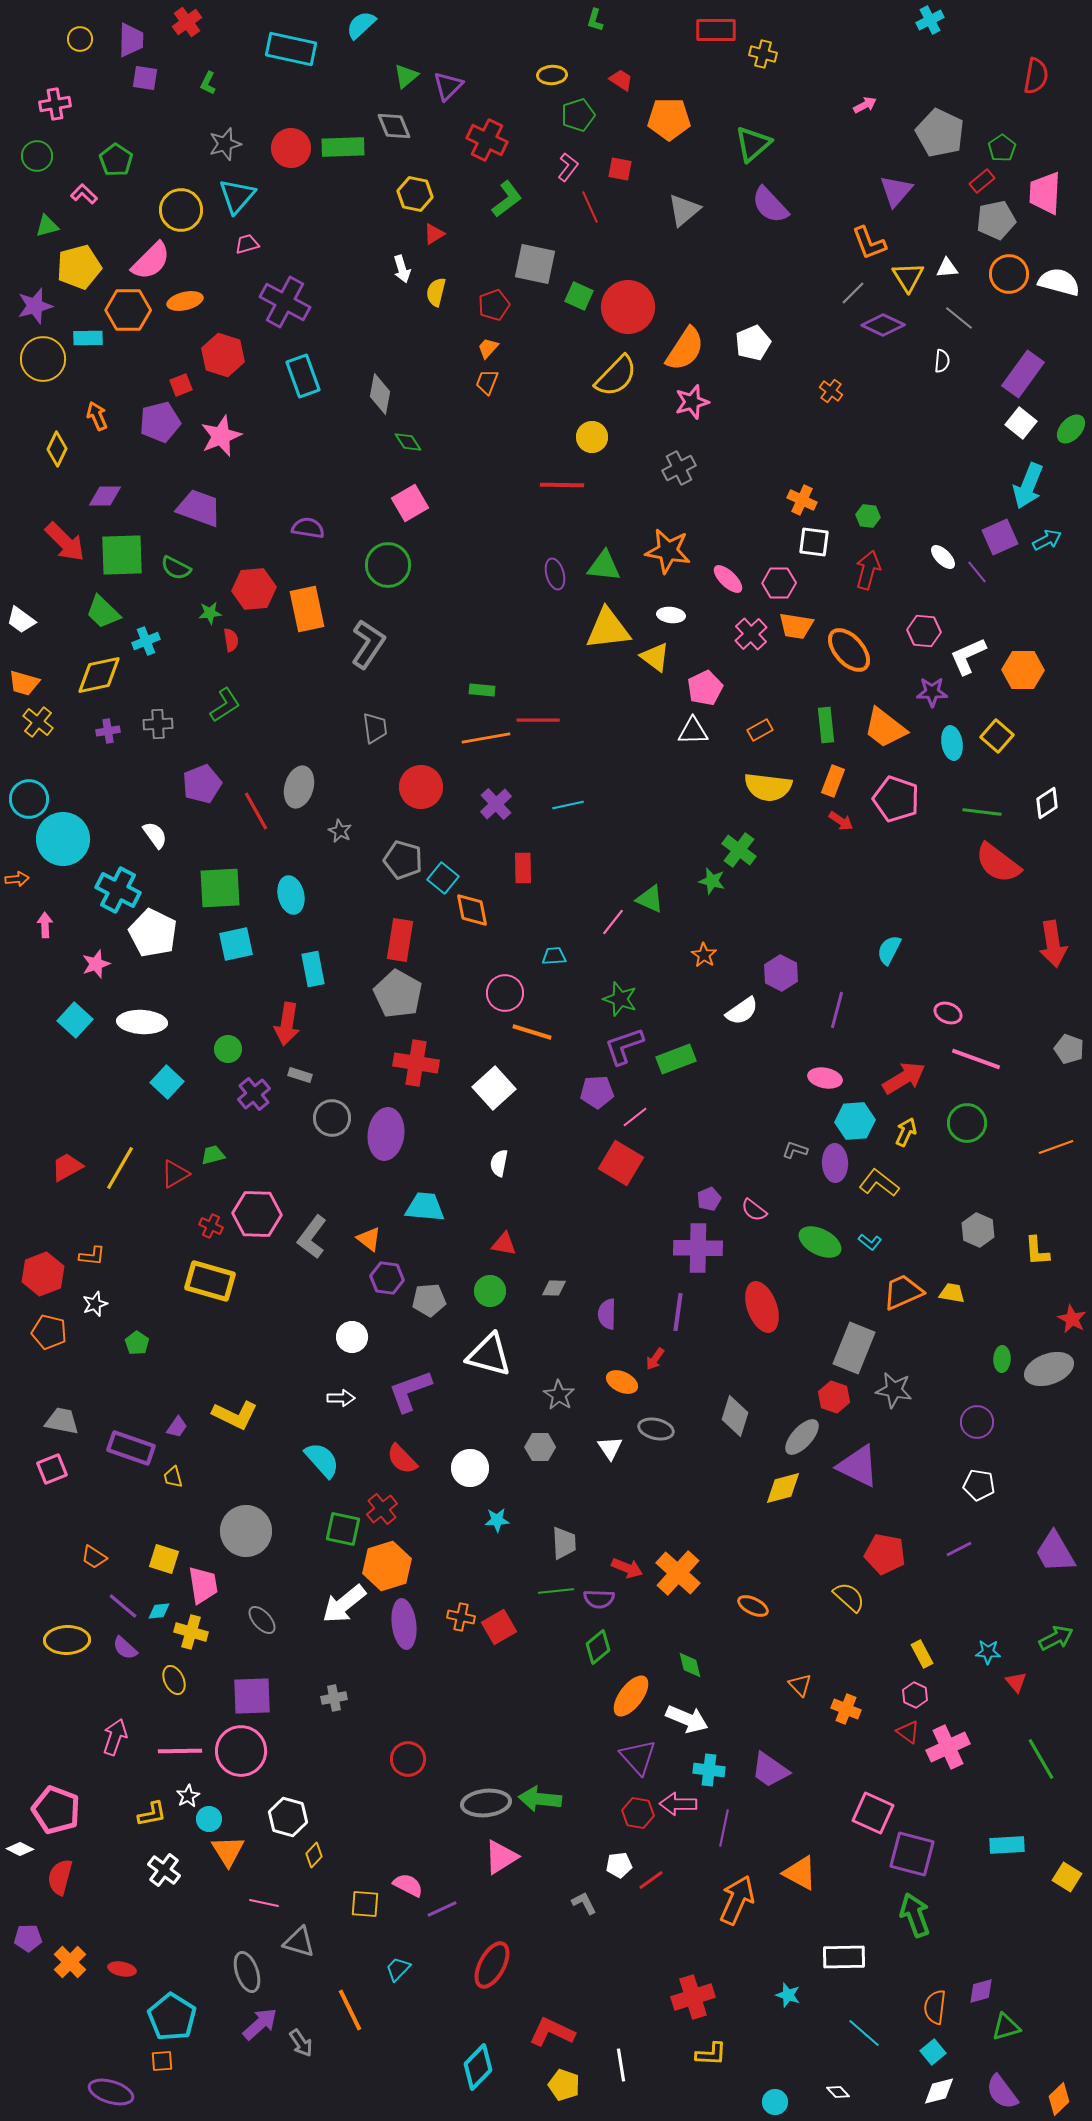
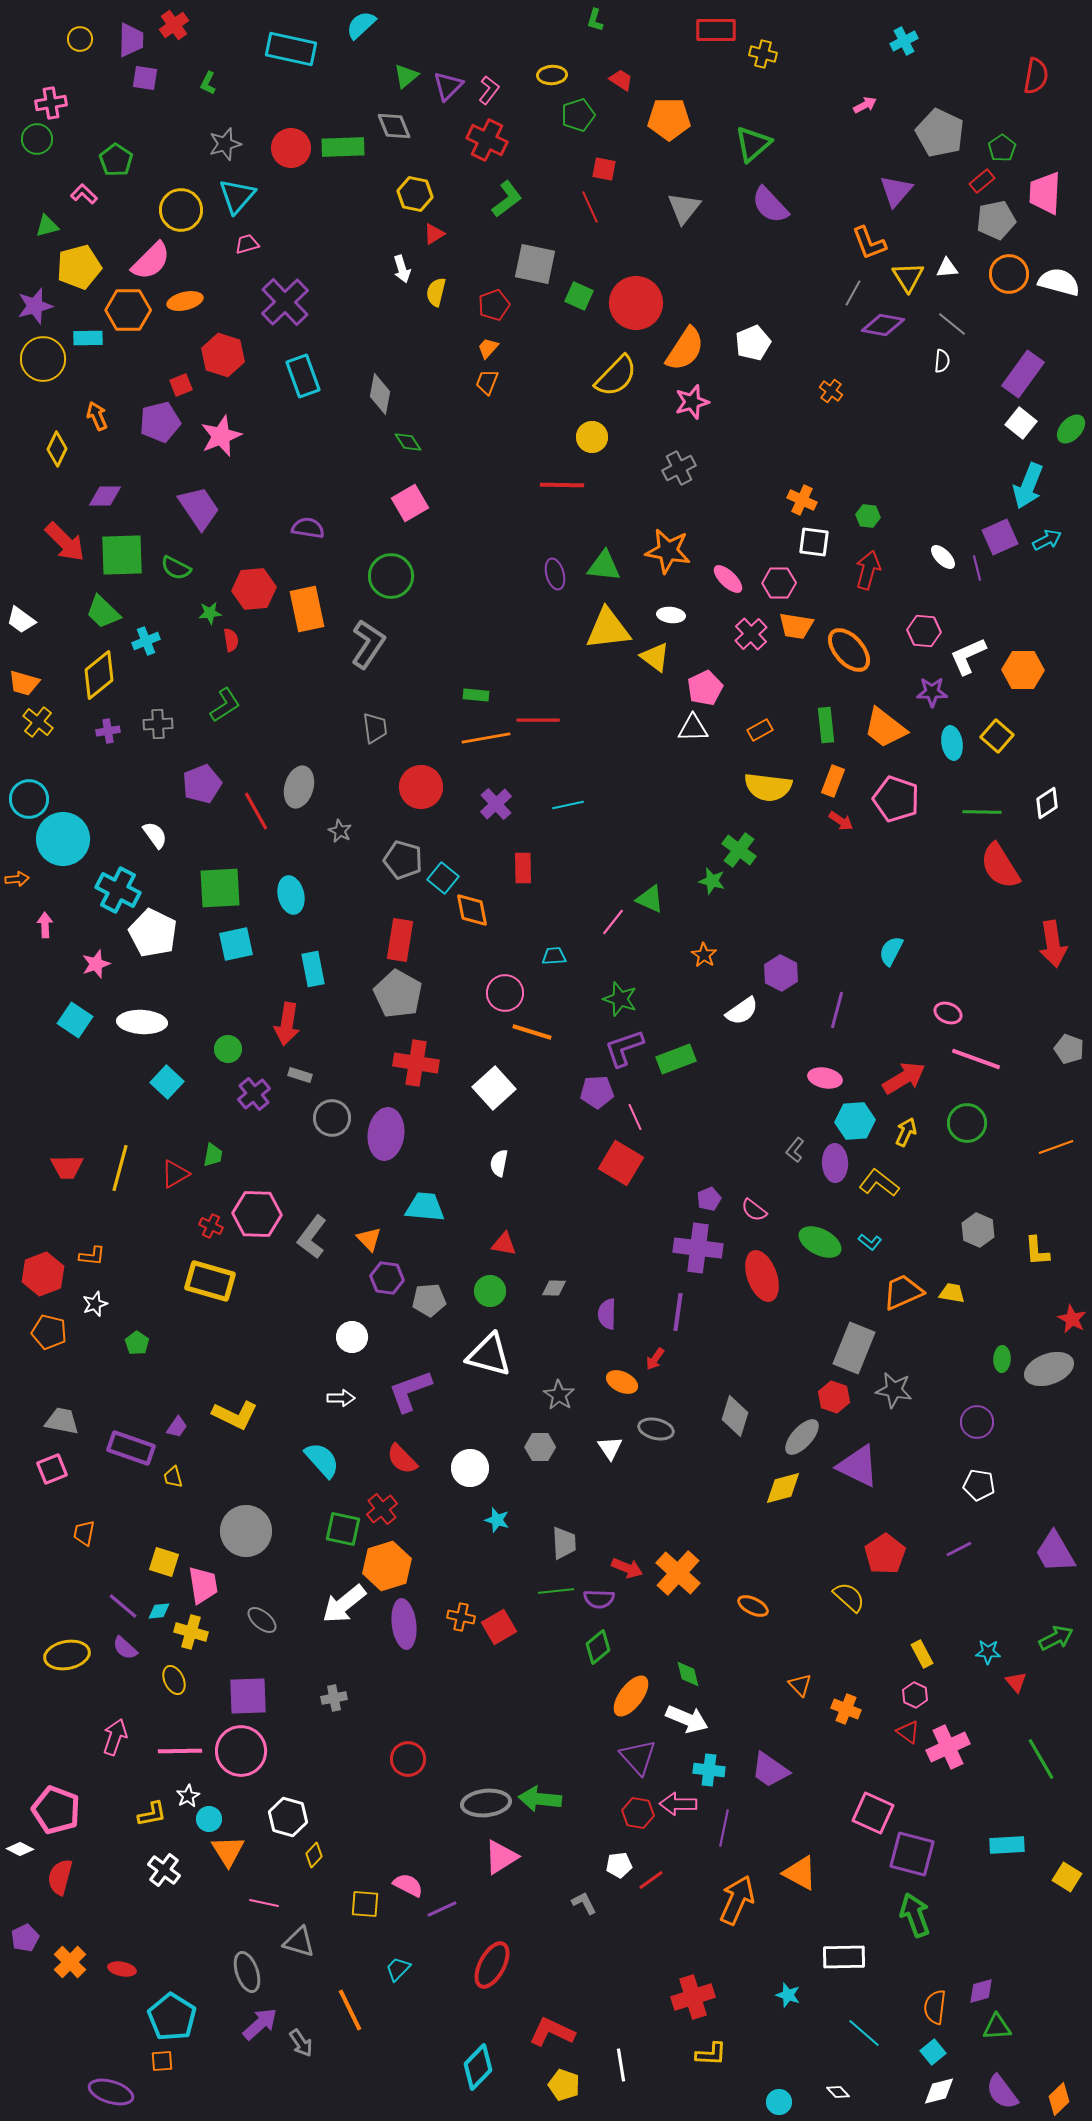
cyan cross at (930, 20): moved 26 px left, 21 px down
red cross at (187, 22): moved 13 px left, 3 px down
pink cross at (55, 104): moved 4 px left, 1 px up
green circle at (37, 156): moved 17 px up
pink L-shape at (568, 167): moved 79 px left, 77 px up
red square at (620, 169): moved 16 px left
gray triangle at (684, 210): moved 2 px up; rotated 12 degrees counterclockwise
gray line at (853, 293): rotated 16 degrees counterclockwise
purple cross at (285, 302): rotated 18 degrees clockwise
red circle at (628, 307): moved 8 px right, 4 px up
gray line at (959, 318): moved 7 px left, 6 px down
purple diamond at (883, 325): rotated 15 degrees counterclockwise
purple trapezoid at (199, 508): rotated 36 degrees clockwise
green circle at (388, 565): moved 3 px right, 11 px down
purple line at (977, 572): moved 4 px up; rotated 25 degrees clockwise
yellow diamond at (99, 675): rotated 27 degrees counterclockwise
green rectangle at (482, 690): moved 6 px left, 5 px down
white triangle at (693, 731): moved 3 px up
green line at (982, 812): rotated 6 degrees counterclockwise
red semicircle at (998, 863): moved 2 px right, 3 px down; rotated 21 degrees clockwise
cyan semicircle at (889, 950): moved 2 px right, 1 px down
cyan square at (75, 1020): rotated 8 degrees counterclockwise
purple L-shape at (624, 1046): moved 2 px down
pink line at (635, 1117): rotated 76 degrees counterclockwise
gray L-shape at (795, 1150): rotated 70 degrees counterclockwise
green trapezoid at (213, 1155): rotated 115 degrees clockwise
red trapezoid at (67, 1167): rotated 152 degrees counterclockwise
yellow line at (120, 1168): rotated 15 degrees counterclockwise
orange triangle at (369, 1239): rotated 8 degrees clockwise
purple cross at (698, 1248): rotated 6 degrees clockwise
red ellipse at (762, 1307): moved 31 px up
cyan star at (497, 1520): rotated 20 degrees clockwise
red pentagon at (885, 1554): rotated 27 degrees clockwise
orange trapezoid at (94, 1557): moved 10 px left, 24 px up; rotated 68 degrees clockwise
yellow square at (164, 1559): moved 3 px down
gray ellipse at (262, 1620): rotated 8 degrees counterclockwise
yellow ellipse at (67, 1640): moved 15 px down; rotated 9 degrees counterclockwise
green diamond at (690, 1665): moved 2 px left, 9 px down
purple square at (252, 1696): moved 4 px left
purple pentagon at (28, 1938): moved 3 px left; rotated 24 degrees counterclockwise
green triangle at (1006, 2027): moved 9 px left; rotated 12 degrees clockwise
cyan circle at (775, 2102): moved 4 px right
